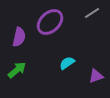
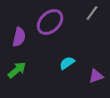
gray line: rotated 21 degrees counterclockwise
